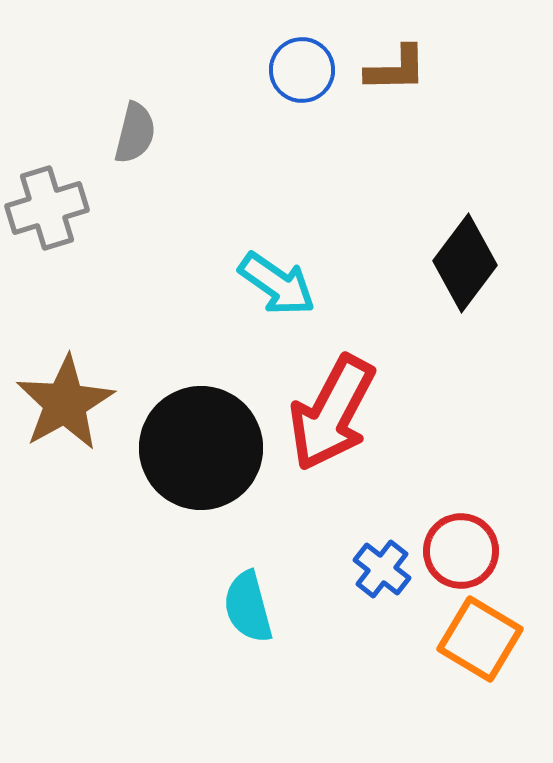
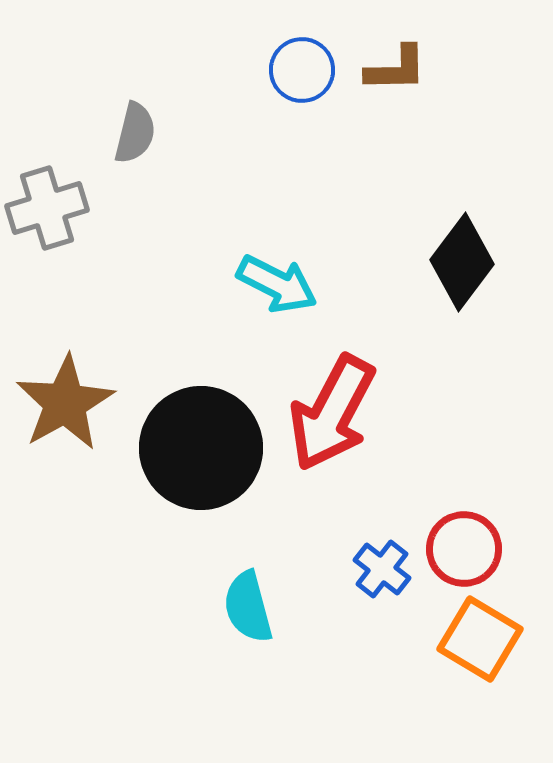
black diamond: moved 3 px left, 1 px up
cyan arrow: rotated 8 degrees counterclockwise
red circle: moved 3 px right, 2 px up
